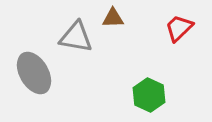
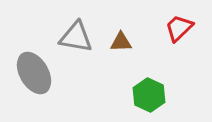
brown triangle: moved 8 px right, 24 px down
